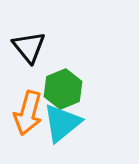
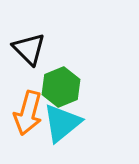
black triangle: moved 2 px down; rotated 6 degrees counterclockwise
green hexagon: moved 2 px left, 2 px up
